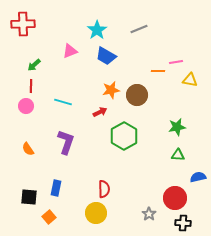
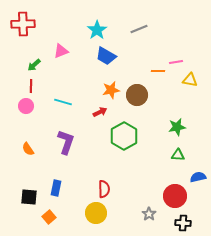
pink triangle: moved 9 px left
red circle: moved 2 px up
